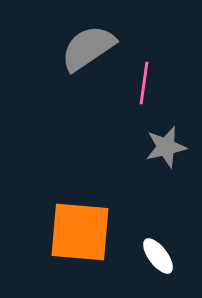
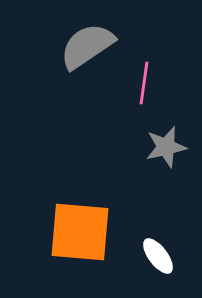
gray semicircle: moved 1 px left, 2 px up
